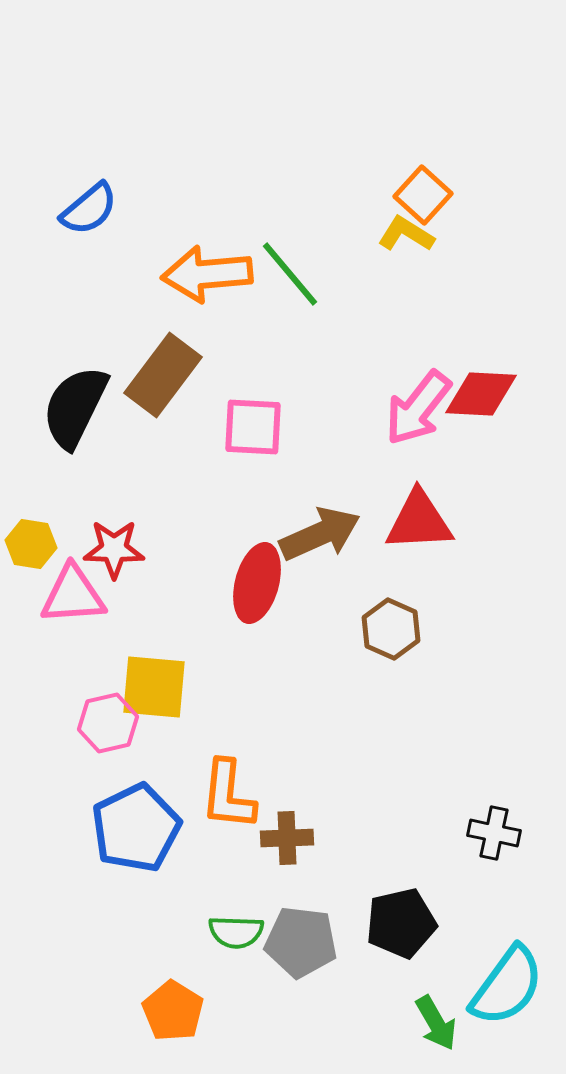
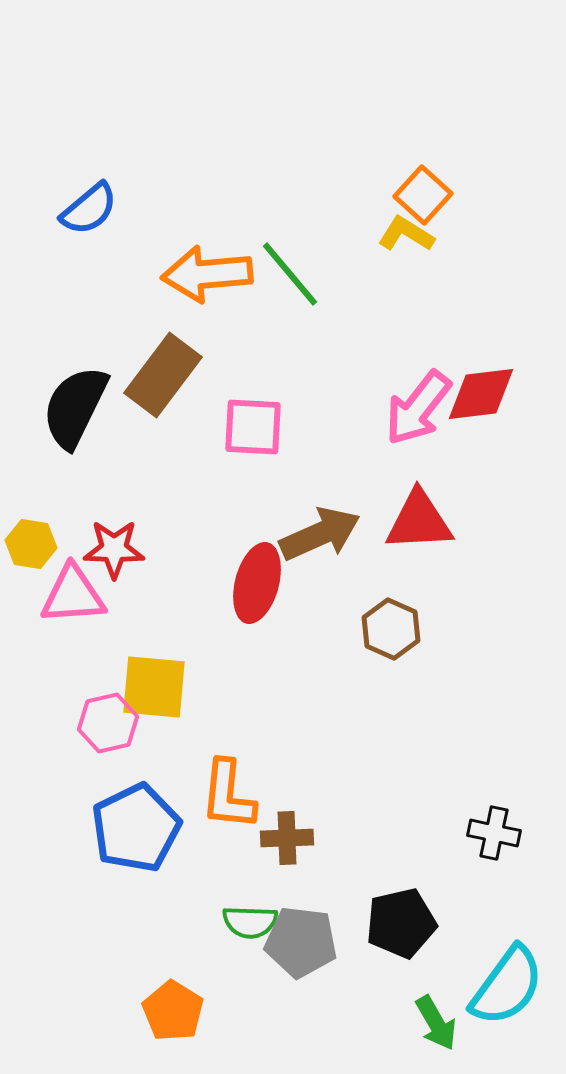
red diamond: rotated 10 degrees counterclockwise
green semicircle: moved 14 px right, 10 px up
